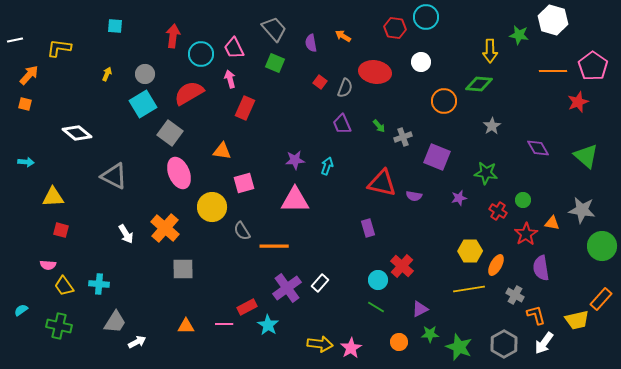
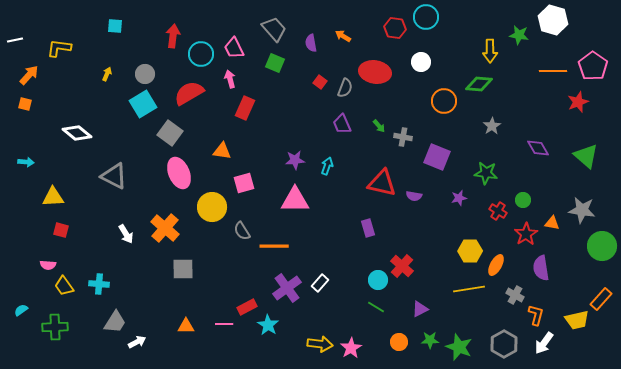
gray cross at (403, 137): rotated 30 degrees clockwise
orange L-shape at (536, 315): rotated 30 degrees clockwise
green cross at (59, 326): moved 4 px left, 1 px down; rotated 15 degrees counterclockwise
green star at (430, 334): moved 6 px down
